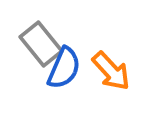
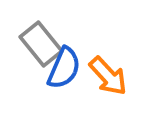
orange arrow: moved 3 px left, 5 px down
